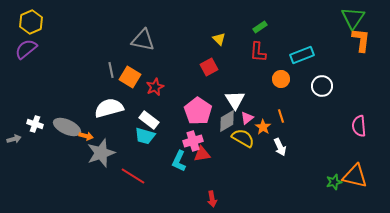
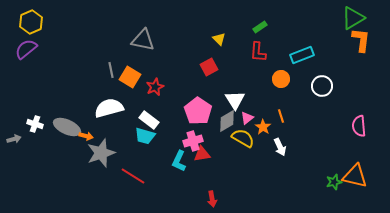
green triangle: rotated 25 degrees clockwise
